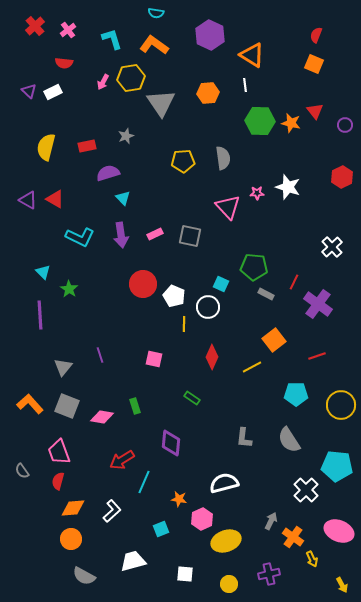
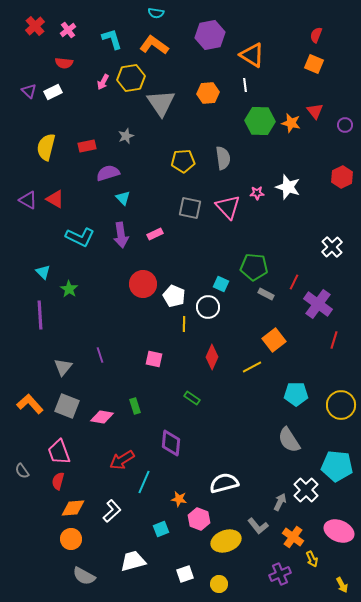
purple hexagon at (210, 35): rotated 24 degrees clockwise
gray square at (190, 236): moved 28 px up
red line at (317, 356): moved 17 px right, 16 px up; rotated 54 degrees counterclockwise
gray L-shape at (244, 438): moved 14 px right, 88 px down; rotated 45 degrees counterclockwise
pink hexagon at (202, 519): moved 3 px left; rotated 15 degrees counterclockwise
gray arrow at (271, 521): moved 9 px right, 19 px up
white square at (185, 574): rotated 24 degrees counterclockwise
purple cross at (269, 574): moved 11 px right; rotated 10 degrees counterclockwise
yellow circle at (229, 584): moved 10 px left
